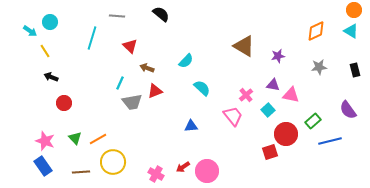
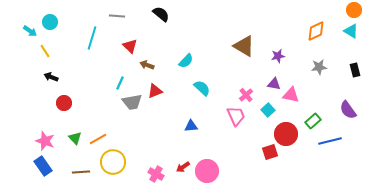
brown arrow at (147, 68): moved 3 px up
purple triangle at (273, 85): moved 1 px right, 1 px up
pink trapezoid at (233, 116): moved 3 px right; rotated 15 degrees clockwise
